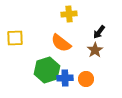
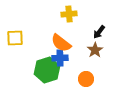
blue cross: moved 5 px left, 20 px up
